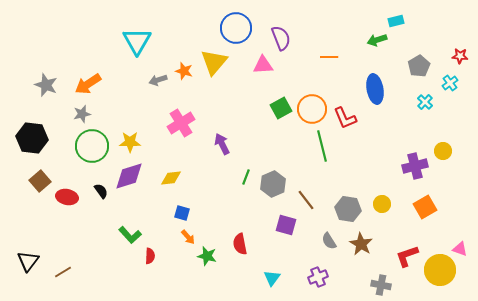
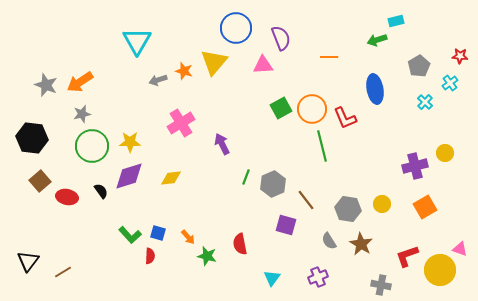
orange arrow at (88, 84): moved 8 px left, 2 px up
yellow circle at (443, 151): moved 2 px right, 2 px down
blue square at (182, 213): moved 24 px left, 20 px down
